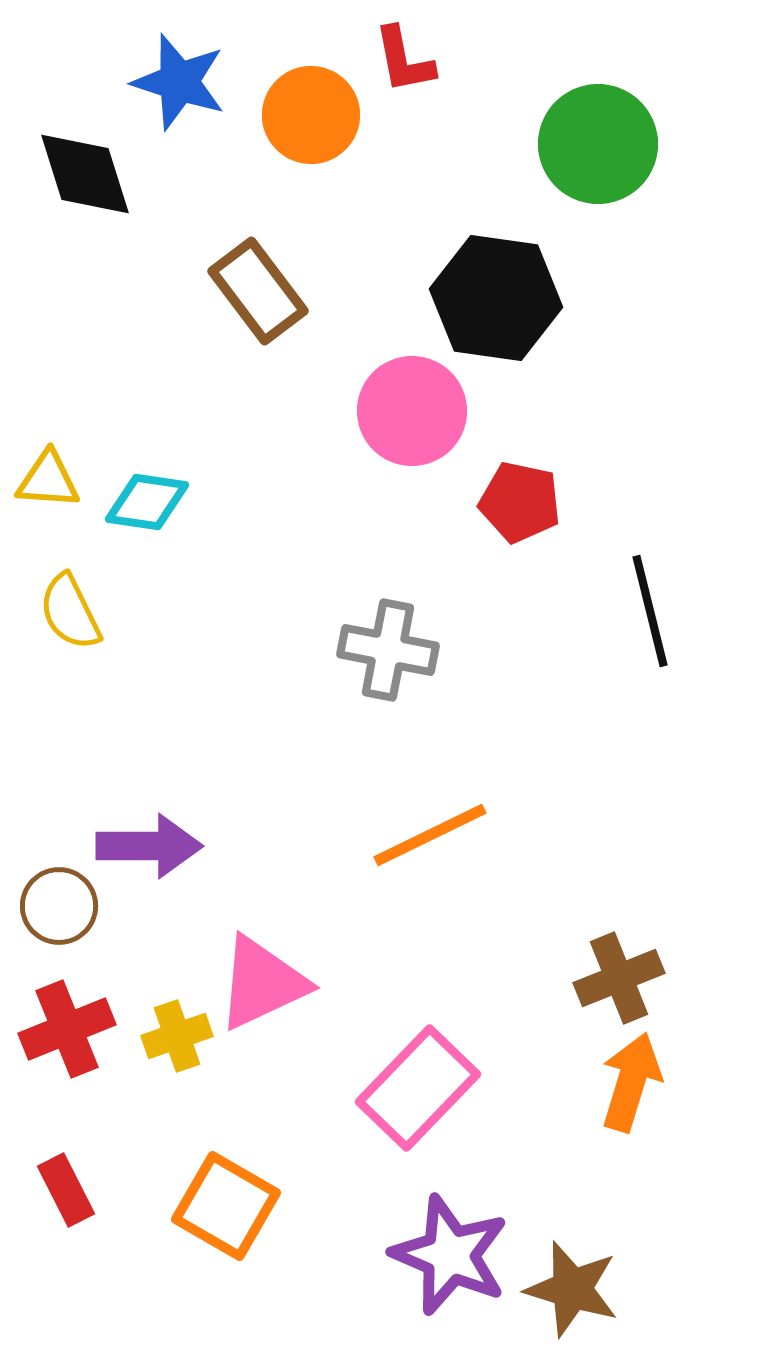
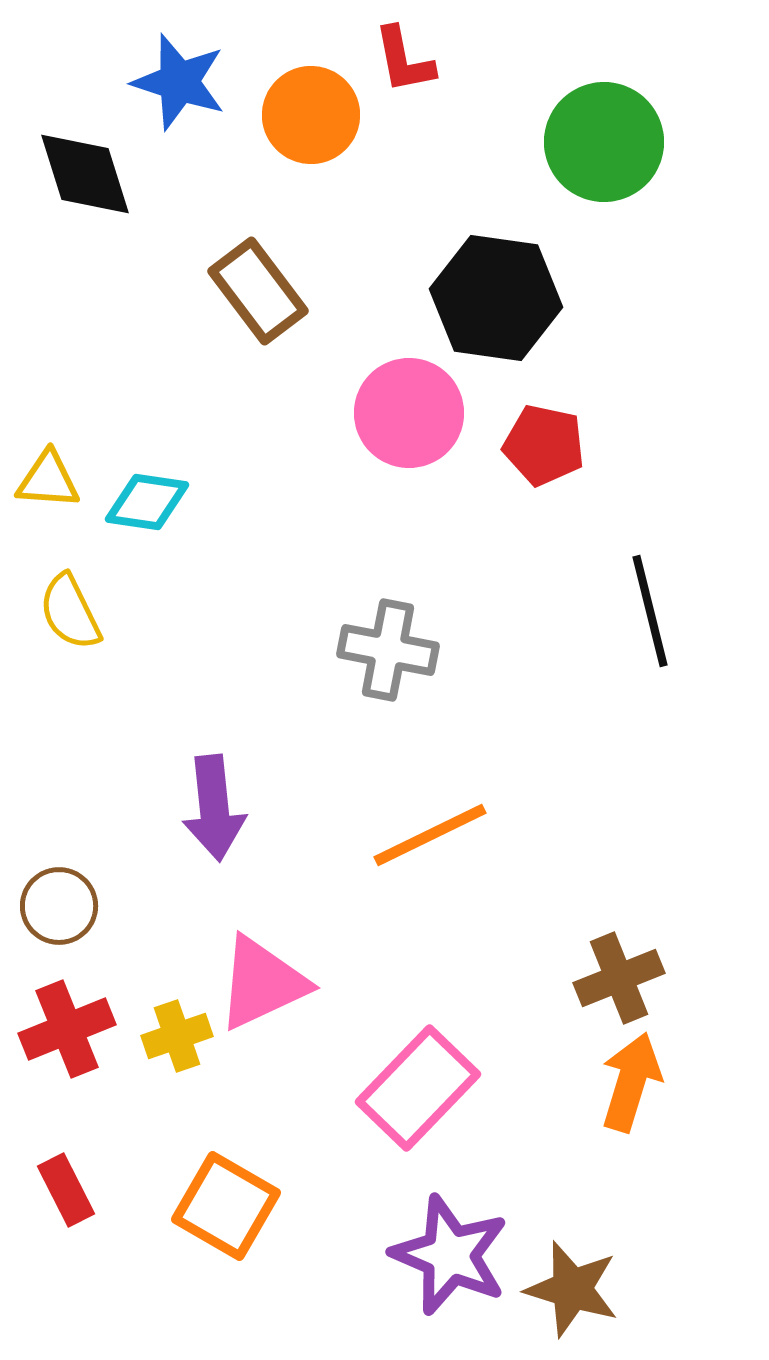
green circle: moved 6 px right, 2 px up
pink circle: moved 3 px left, 2 px down
red pentagon: moved 24 px right, 57 px up
purple arrow: moved 65 px right, 38 px up; rotated 84 degrees clockwise
